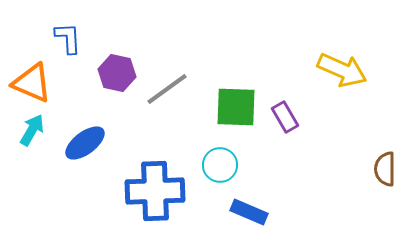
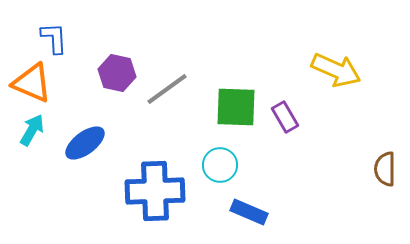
blue L-shape: moved 14 px left
yellow arrow: moved 6 px left
